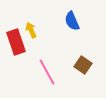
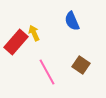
yellow arrow: moved 3 px right, 3 px down
red rectangle: rotated 60 degrees clockwise
brown square: moved 2 px left
